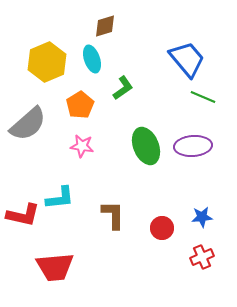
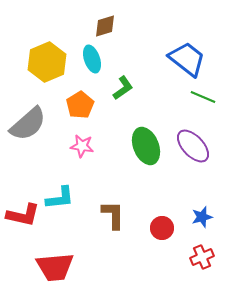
blue trapezoid: rotated 12 degrees counterclockwise
purple ellipse: rotated 51 degrees clockwise
blue star: rotated 10 degrees counterclockwise
